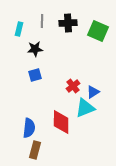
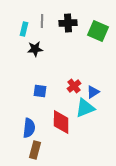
cyan rectangle: moved 5 px right
blue square: moved 5 px right, 16 px down; rotated 24 degrees clockwise
red cross: moved 1 px right
